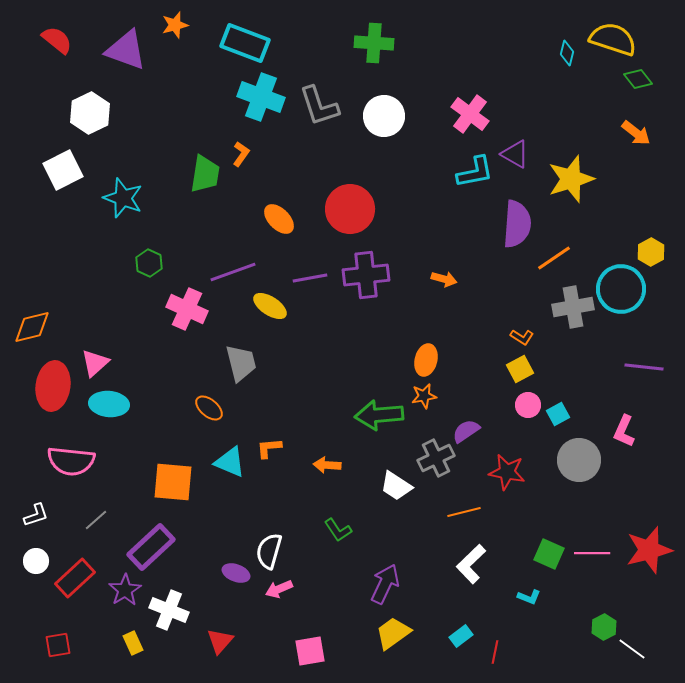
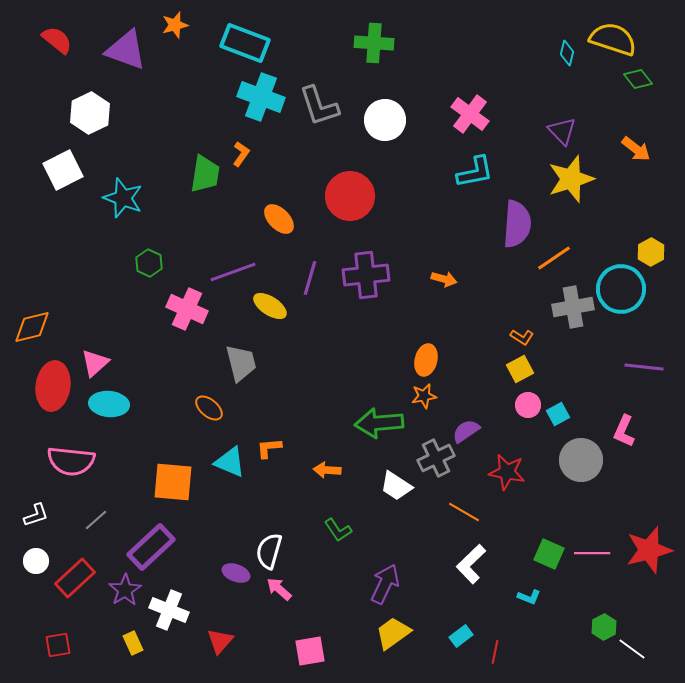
white circle at (384, 116): moved 1 px right, 4 px down
orange arrow at (636, 133): moved 16 px down
purple triangle at (515, 154): moved 47 px right, 23 px up; rotated 16 degrees clockwise
red circle at (350, 209): moved 13 px up
purple line at (310, 278): rotated 64 degrees counterclockwise
green arrow at (379, 415): moved 8 px down
gray circle at (579, 460): moved 2 px right
orange arrow at (327, 465): moved 5 px down
orange line at (464, 512): rotated 44 degrees clockwise
pink arrow at (279, 589): rotated 64 degrees clockwise
